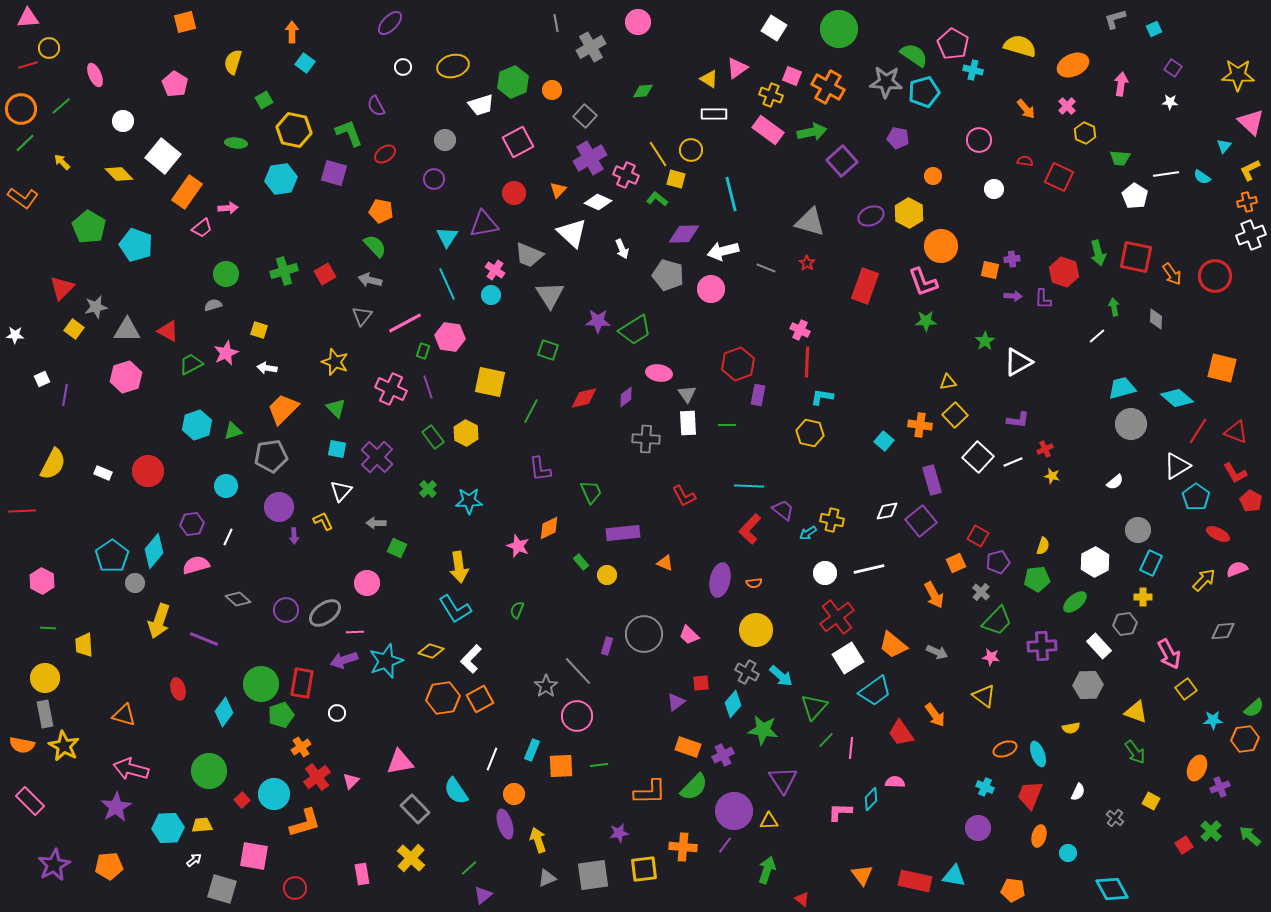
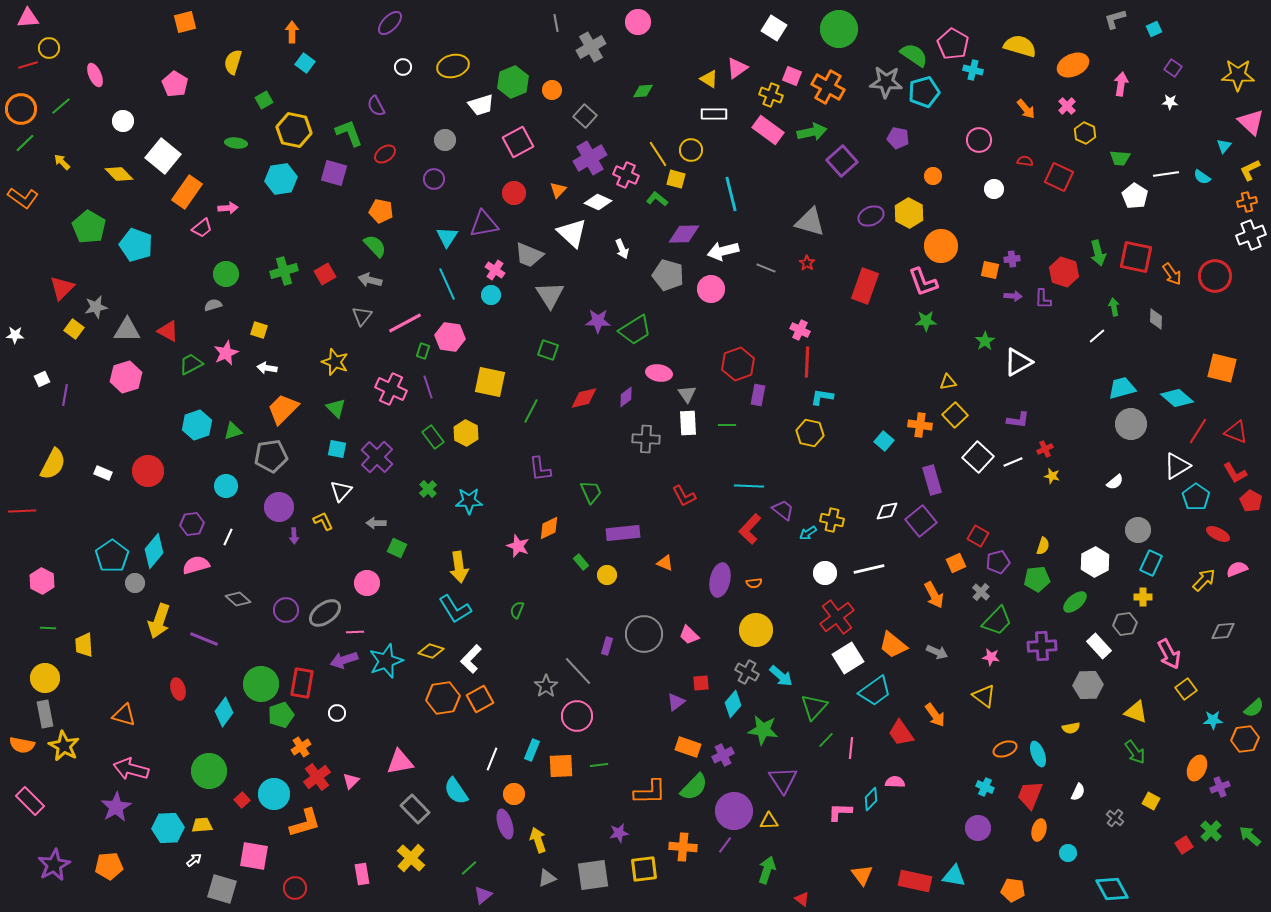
orange ellipse at (1039, 836): moved 6 px up
